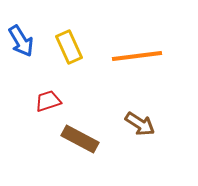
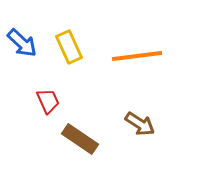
blue arrow: moved 1 px right, 2 px down; rotated 16 degrees counterclockwise
red trapezoid: rotated 84 degrees clockwise
brown rectangle: rotated 6 degrees clockwise
